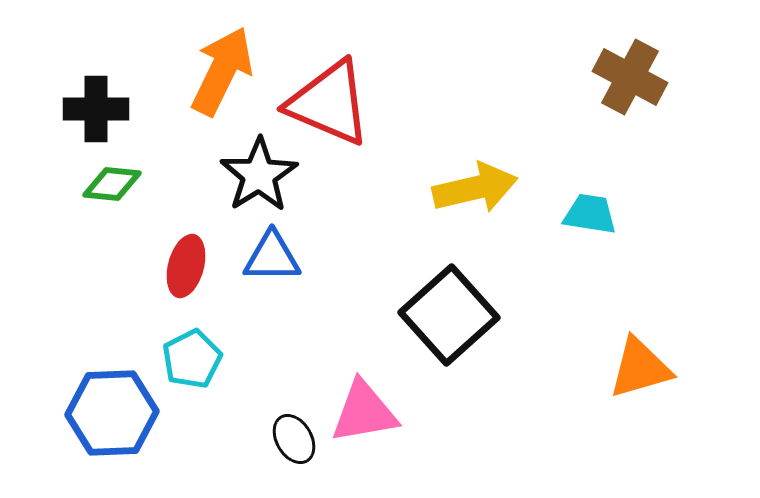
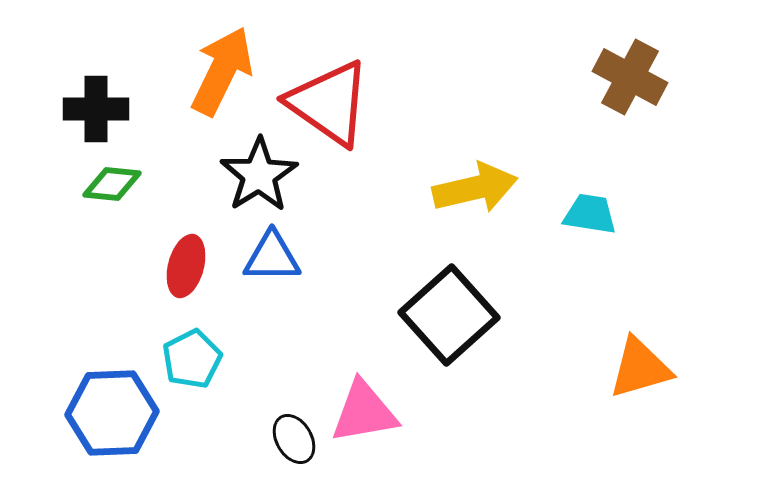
red triangle: rotated 12 degrees clockwise
